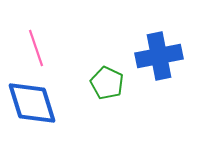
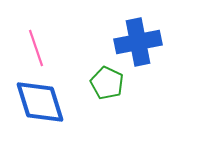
blue cross: moved 21 px left, 14 px up
blue diamond: moved 8 px right, 1 px up
